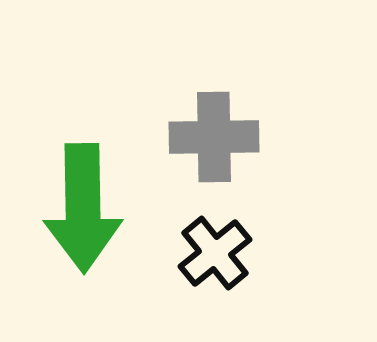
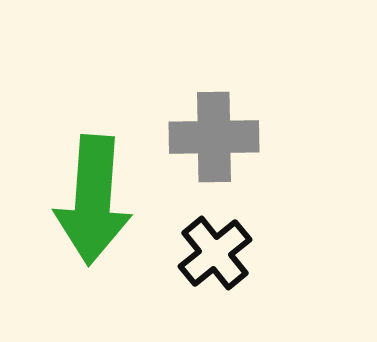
green arrow: moved 10 px right, 8 px up; rotated 5 degrees clockwise
